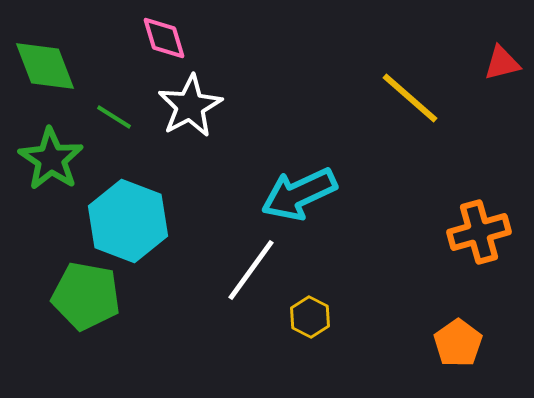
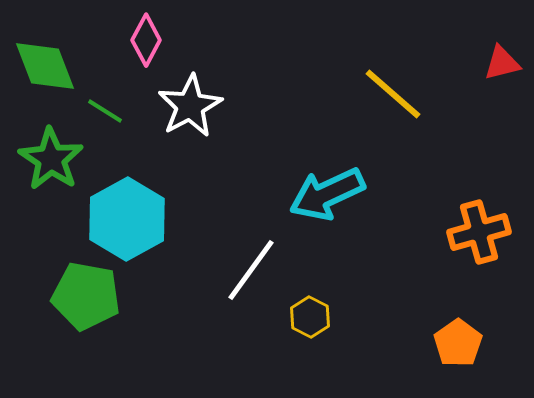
pink diamond: moved 18 px left, 2 px down; rotated 45 degrees clockwise
yellow line: moved 17 px left, 4 px up
green line: moved 9 px left, 6 px up
cyan arrow: moved 28 px right
cyan hexagon: moved 1 px left, 2 px up; rotated 10 degrees clockwise
